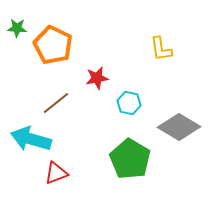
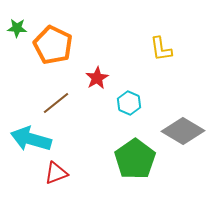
red star: rotated 20 degrees counterclockwise
cyan hexagon: rotated 10 degrees clockwise
gray diamond: moved 4 px right, 4 px down
green pentagon: moved 5 px right; rotated 6 degrees clockwise
